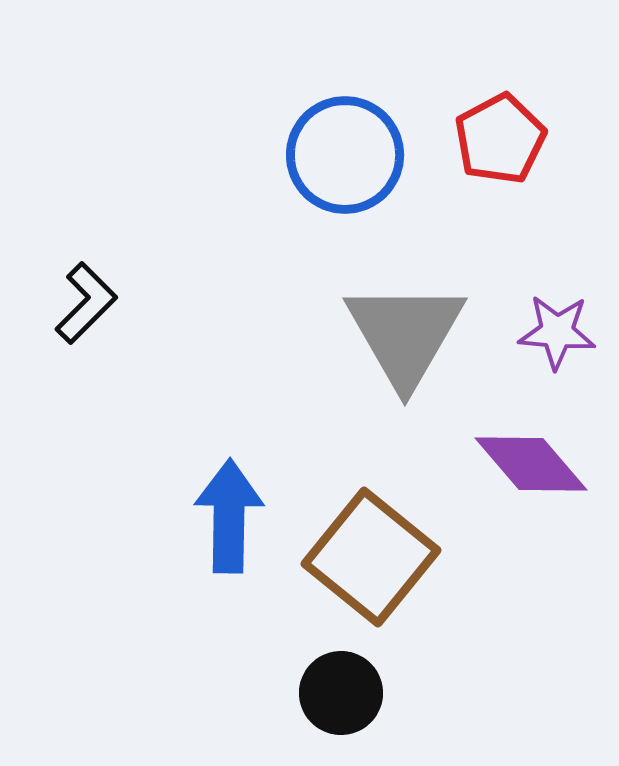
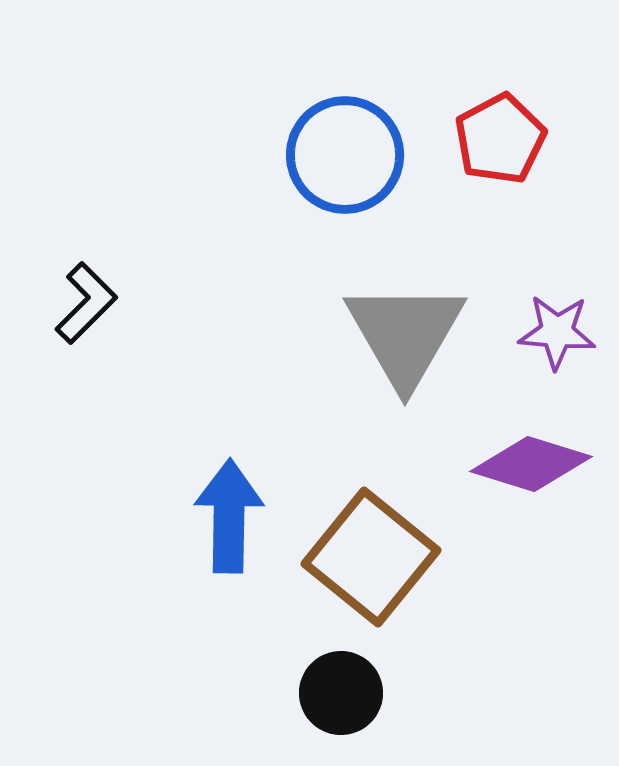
purple diamond: rotated 32 degrees counterclockwise
